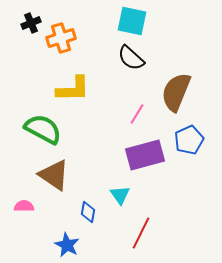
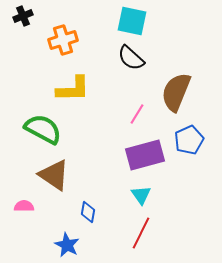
black cross: moved 8 px left, 7 px up
orange cross: moved 2 px right, 2 px down
cyan triangle: moved 21 px right
